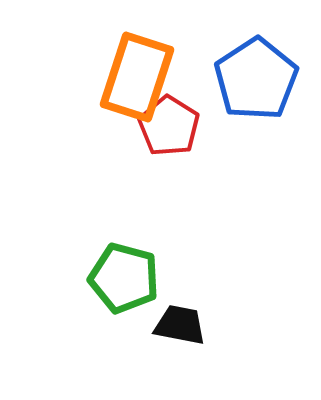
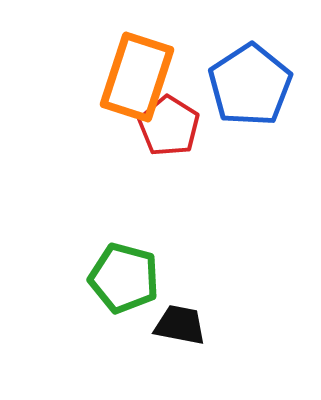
blue pentagon: moved 6 px left, 6 px down
